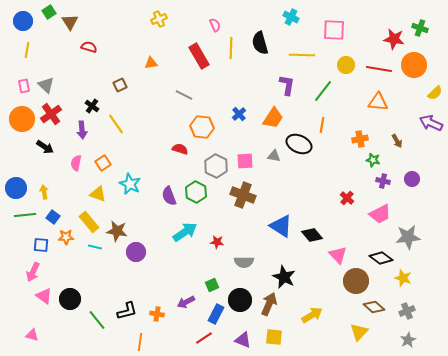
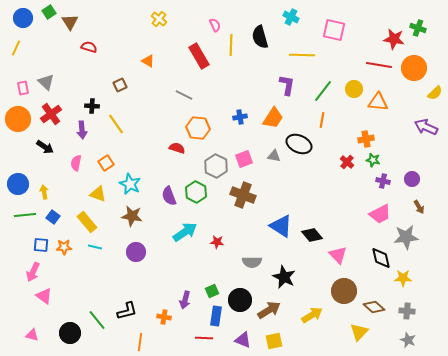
yellow cross at (159, 19): rotated 28 degrees counterclockwise
blue circle at (23, 21): moved 3 px up
green cross at (420, 28): moved 2 px left
pink square at (334, 30): rotated 10 degrees clockwise
black semicircle at (260, 43): moved 6 px up
yellow line at (231, 48): moved 3 px up
yellow line at (27, 50): moved 11 px left, 2 px up; rotated 14 degrees clockwise
orange triangle at (151, 63): moved 3 px left, 2 px up; rotated 40 degrees clockwise
yellow circle at (346, 65): moved 8 px right, 24 px down
orange circle at (414, 65): moved 3 px down
red line at (379, 69): moved 4 px up
gray triangle at (46, 85): moved 3 px up
pink rectangle at (24, 86): moved 1 px left, 2 px down
black cross at (92, 106): rotated 32 degrees counterclockwise
blue cross at (239, 114): moved 1 px right, 3 px down; rotated 32 degrees clockwise
orange circle at (22, 119): moved 4 px left
purple arrow at (431, 123): moved 5 px left, 4 px down
orange line at (322, 125): moved 5 px up
orange hexagon at (202, 127): moved 4 px left, 1 px down
orange cross at (360, 139): moved 6 px right
brown arrow at (397, 141): moved 22 px right, 66 px down
red semicircle at (180, 149): moved 3 px left, 1 px up
pink square at (245, 161): moved 1 px left, 2 px up; rotated 18 degrees counterclockwise
orange square at (103, 163): moved 3 px right
blue circle at (16, 188): moved 2 px right, 4 px up
red cross at (347, 198): moved 36 px up
yellow rectangle at (89, 222): moved 2 px left
brown star at (117, 231): moved 15 px right, 15 px up
orange star at (66, 237): moved 2 px left, 10 px down
gray star at (408, 237): moved 2 px left
black diamond at (381, 258): rotated 40 degrees clockwise
gray semicircle at (244, 262): moved 8 px right
yellow star at (403, 278): rotated 18 degrees counterclockwise
brown circle at (356, 281): moved 12 px left, 10 px down
green square at (212, 285): moved 6 px down
black circle at (70, 299): moved 34 px down
purple arrow at (186, 302): moved 1 px left, 2 px up; rotated 48 degrees counterclockwise
brown arrow at (269, 304): moved 6 px down; rotated 35 degrees clockwise
gray cross at (407, 311): rotated 28 degrees clockwise
orange cross at (157, 314): moved 7 px right, 3 px down
blue rectangle at (216, 314): moved 2 px down; rotated 18 degrees counterclockwise
yellow square at (274, 337): moved 4 px down; rotated 18 degrees counterclockwise
red line at (204, 338): rotated 36 degrees clockwise
gray star at (408, 340): rotated 21 degrees counterclockwise
